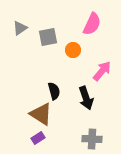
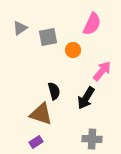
black arrow: rotated 50 degrees clockwise
brown triangle: rotated 15 degrees counterclockwise
purple rectangle: moved 2 px left, 4 px down
